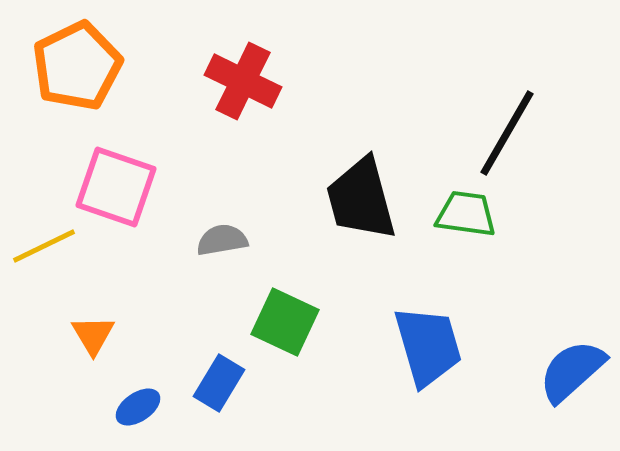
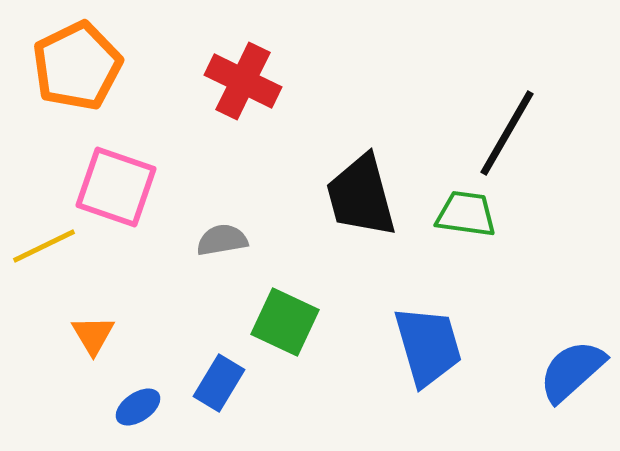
black trapezoid: moved 3 px up
